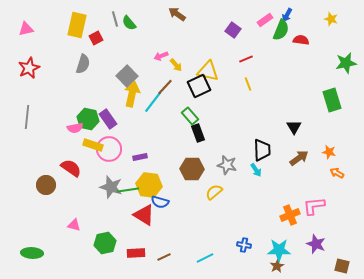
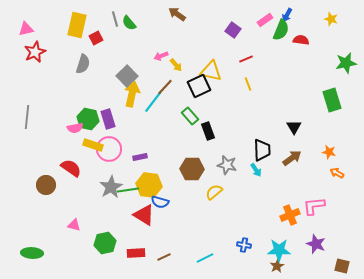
red star at (29, 68): moved 6 px right, 16 px up
yellow triangle at (208, 71): moved 3 px right
purple rectangle at (108, 119): rotated 18 degrees clockwise
black rectangle at (198, 133): moved 10 px right, 2 px up
brown arrow at (299, 158): moved 7 px left
gray star at (111, 187): rotated 25 degrees clockwise
